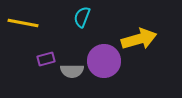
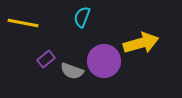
yellow arrow: moved 2 px right, 4 px down
purple rectangle: rotated 24 degrees counterclockwise
gray semicircle: rotated 20 degrees clockwise
